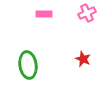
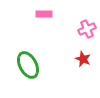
pink cross: moved 16 px down
green ellipse: rotated 20 degrees counterclockwise
